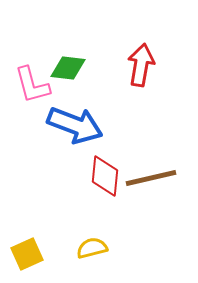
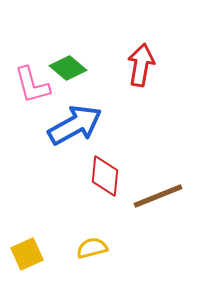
green diamond: rotated 33 degrees clockwise
blue arrow: rotated 50 degrees counterclockwise
brown line: moved 7 px right, 18 px down; rotated 9 degrees counterclockwise
